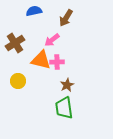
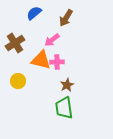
blue semicircle: moved 2 px down; rotated 28 degrees counterclockwise
